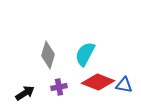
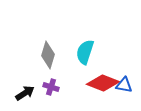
cyan semicircle: moved 2 px up; rotated 10 degrees counterclockwise
red diamond: moved 5 px right, 1 px down
purple cross: moved 8 px left; rotated 28 degrees clockwise
